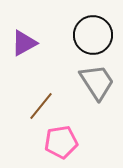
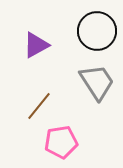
black circle: moved 4 px right, 4 px up
purple triangle: moved 12 px right, 2 px down
brown line: moved 2 px left
